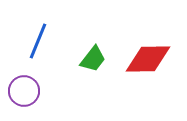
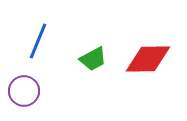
green trapezoid: rotated 24 degrees clockwise
